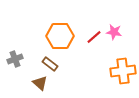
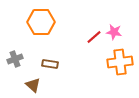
orange hexagon: moved 19 px left, 14 px up
brown rectangle: rotated 28 degrees counterclockwise
orange cross: moved 3 px left, 9 px up
brown triangle: moved 7 px left, 2 px down
